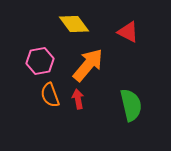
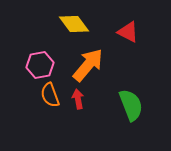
pink hexagon: moved 4 px down
green semicircle: rotated 8 degrees counterclockwise
